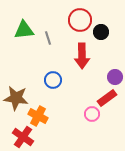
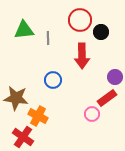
gray line: rotated 16 degrees clockwise
